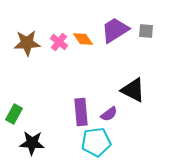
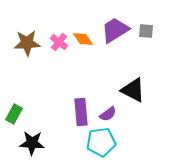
purple semicircle: moved 1 px left
cyan pentagon: moved 5 px right
